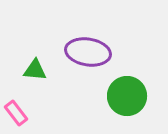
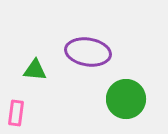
green circle: moved 1 px left, 3 px down
pink rectangle: rotated 45 degrees clockwise
